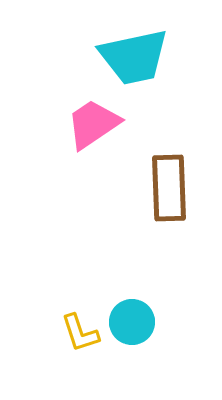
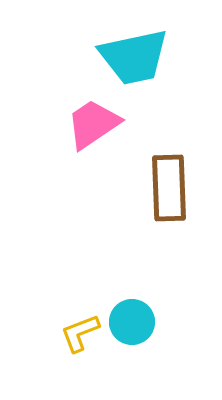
yellow L-shape: rotated 87 degrees clockwise
